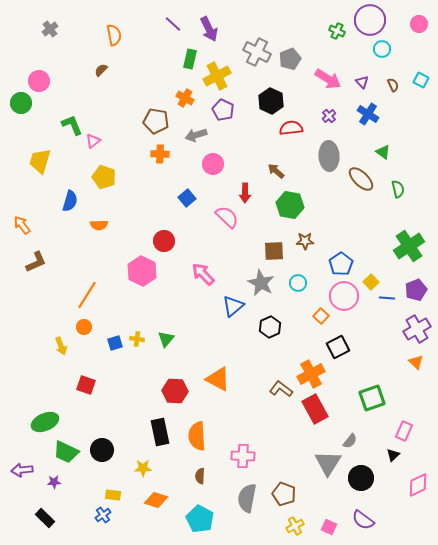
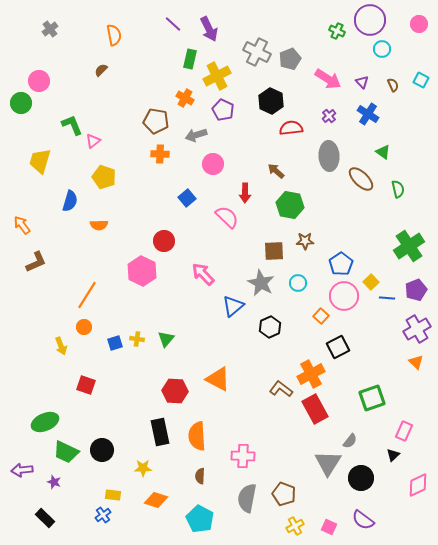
purple star at (54, 482): rotated 24 degrees clockwise
